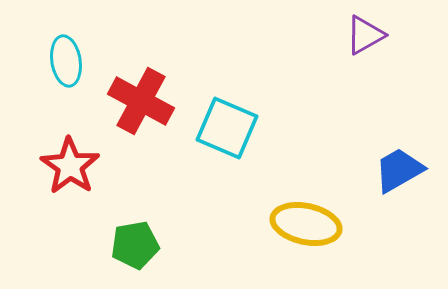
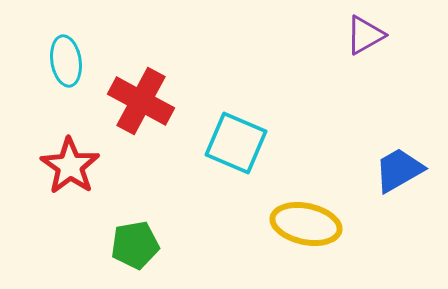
cyan square: moved 9 px right, 15 px down
